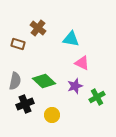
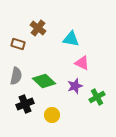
gray semicircle: moved 1 px right, 5 px up
